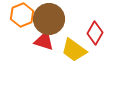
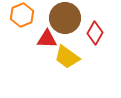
brown circle: moved 16 px right, 1 px up
red triangle: moved 3 px right, 2 px up; rotated 15 degrees counterclockwise
yellow trapezoid: moved 7 px left, 7 px down
